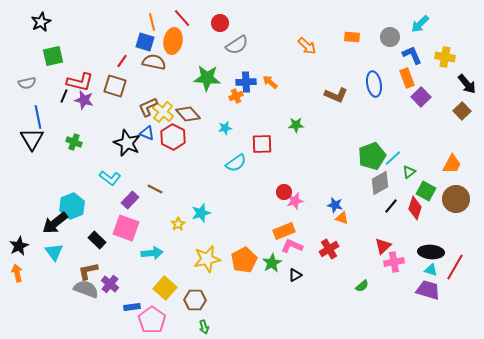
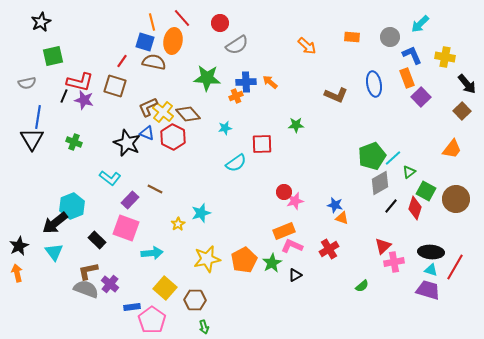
blue line at (38, 117): rotated 20 degrees clockwise
orange trapezoid at (452, 164): moved 15 px up; rotated 10 degrees clockwise
